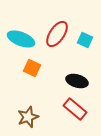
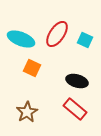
brown star: moved 1 px left, 5 px up; rotated 10 degrees counterclockwise
